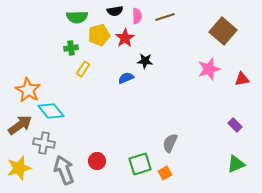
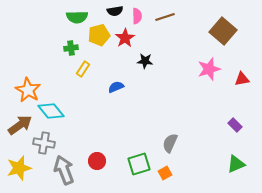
blue semicircle: moved 10 px left, 9 px down
green square: moved 1 px left
